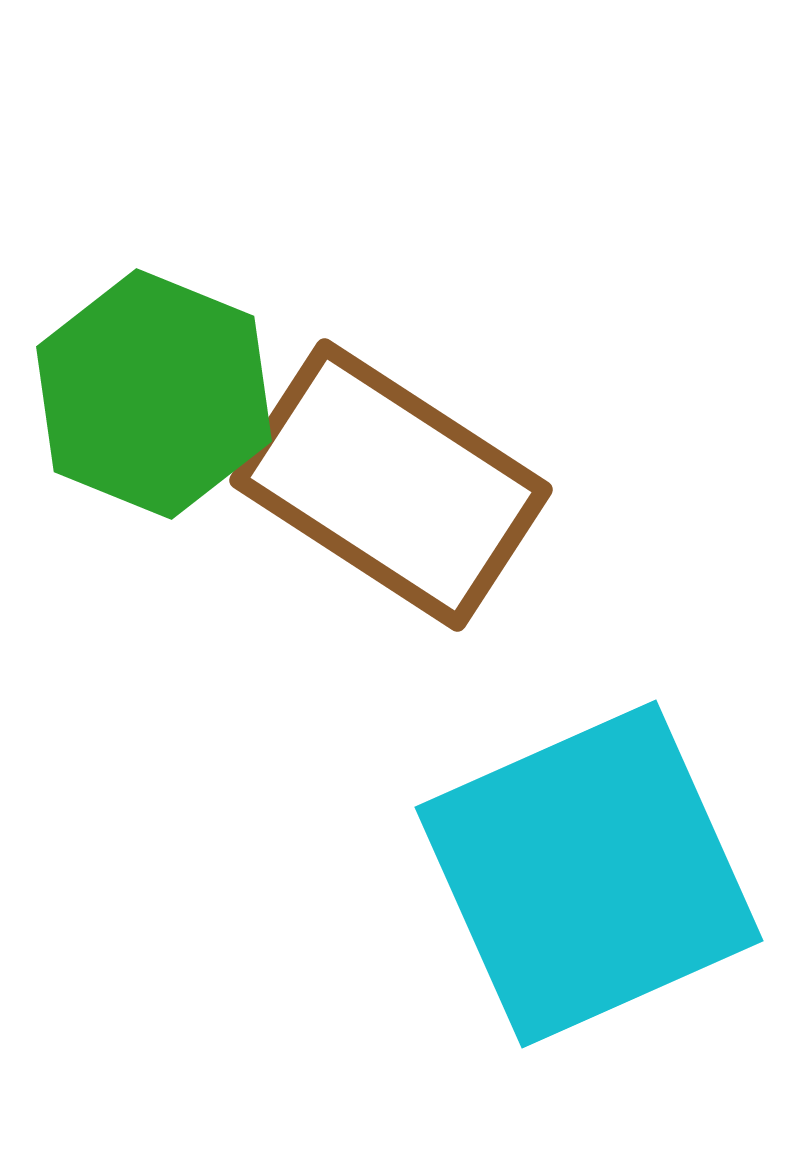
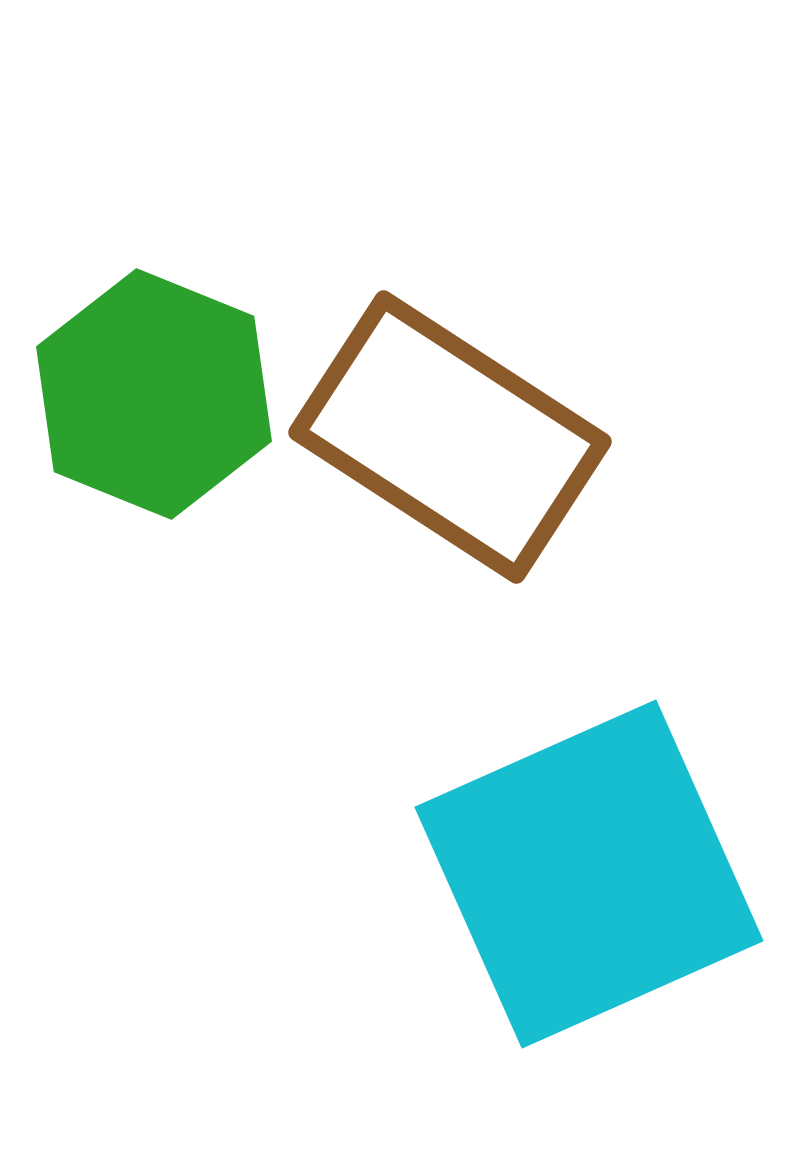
brown rectangle: moved 59 px right, 48 px up
